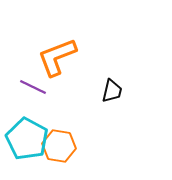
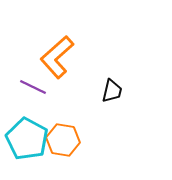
orange L-shape: rotated 21 degrees counterclockwise
orange hexagon: moved 4 px right, 6 px up
